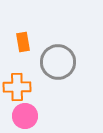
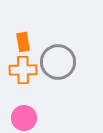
orange cross: moved 6 px right, 17 px up
pink circle: moved 1 px left, 2 px down
